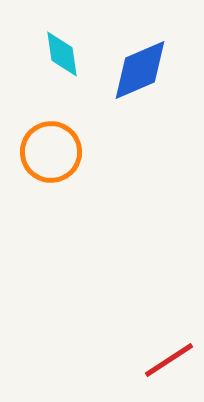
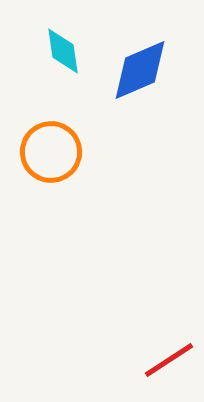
cyan diamond: moved 1 px right, 3 px up
